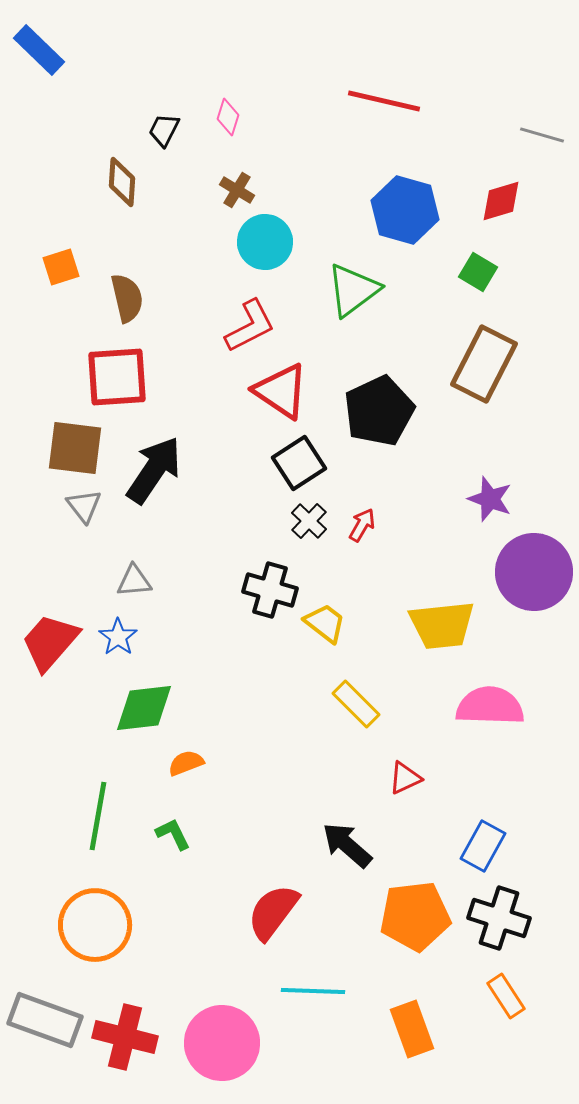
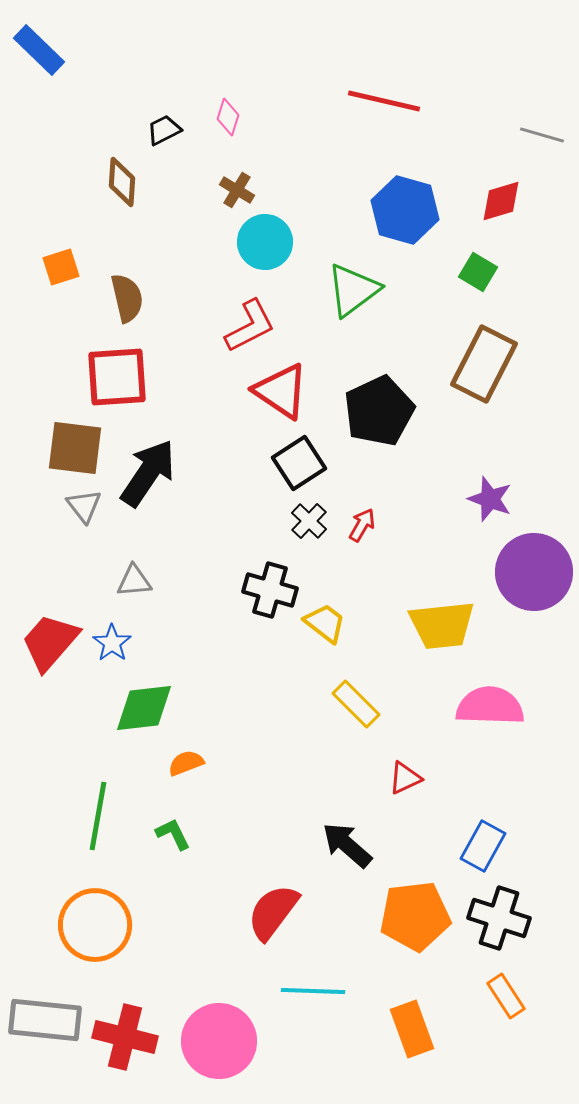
black trapezoid at (164, 130): rotated 36 degrees clockwise
black arrow at (154, 470): moved 6 px left, 3 px down
blue star at (118, 637): moved 6 px left, 6 px down
gray rectangle at (45, 1020): rotated 14 degrees counterclockwise
pink circle at (222, 1043): moved 3 px left, 2 px up
